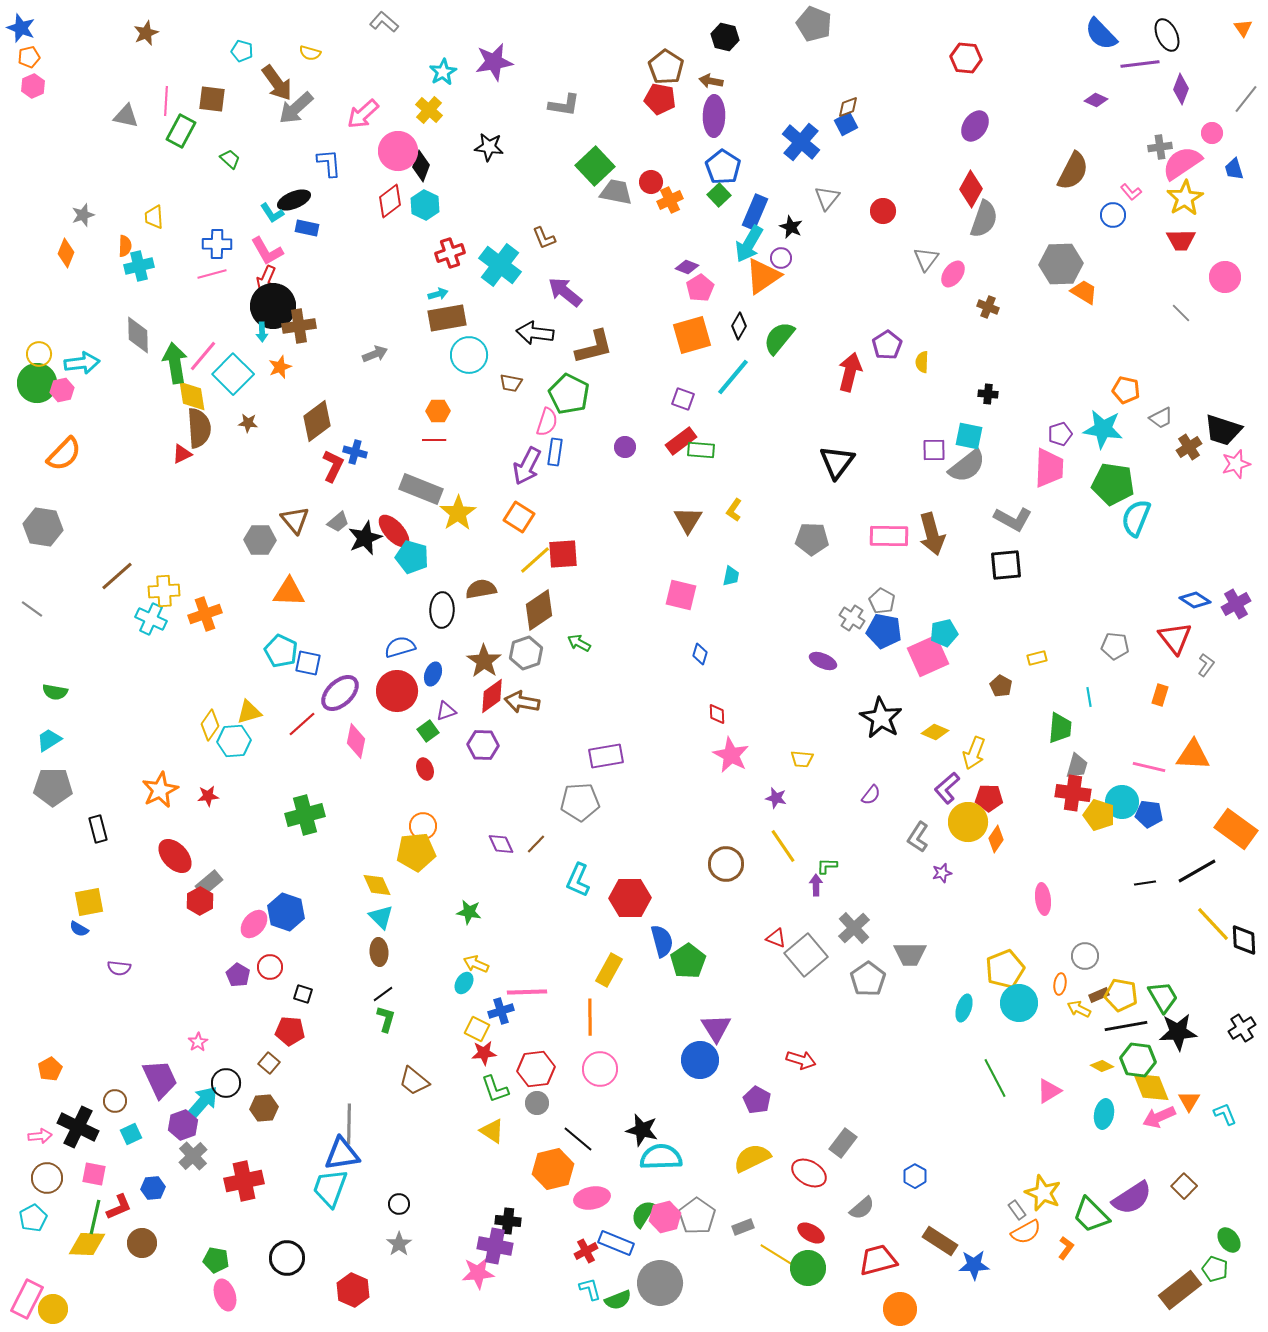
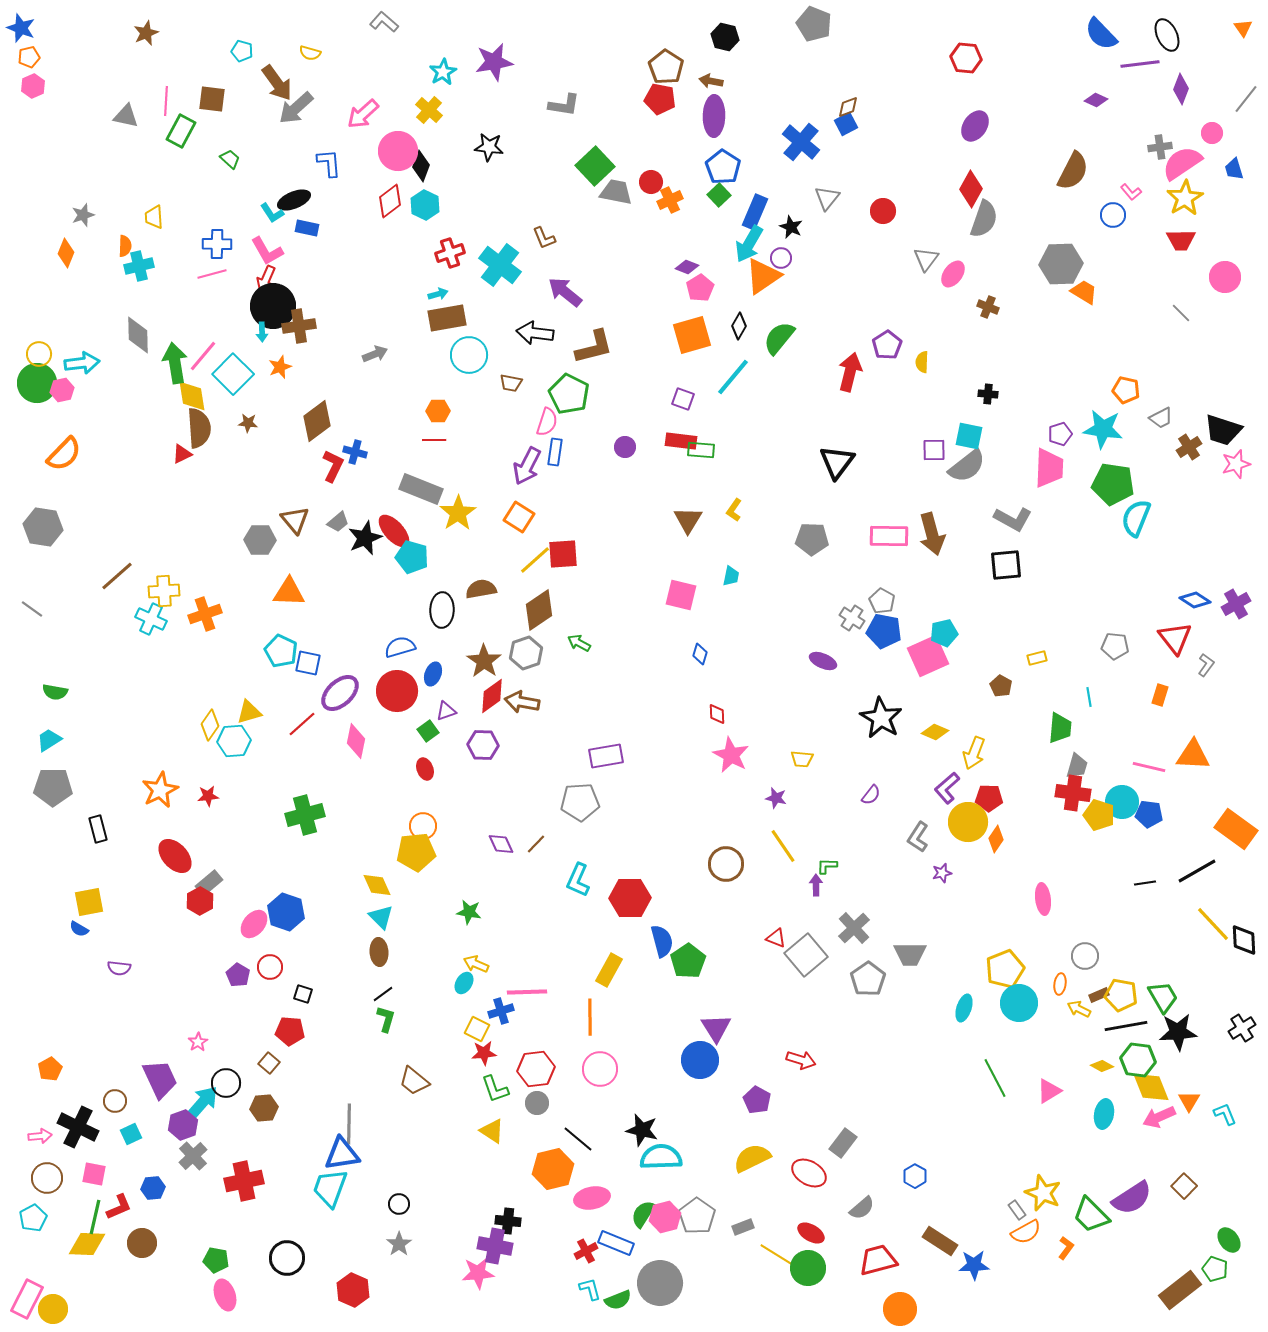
red rectangle at (681, 441): rotated 44 degrees clockwise
